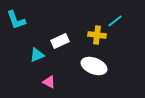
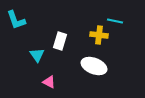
cyan line: rotated 49 degrees clockwise
yellow cross: moved 2 px right
white rectangle: rotated 48 degrees counterclockwise
cyan triangle: rotated 42 degrees counterclockwise
